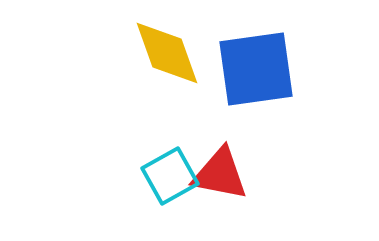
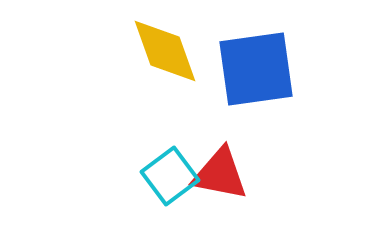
yellow diamond: moved 2 px left, 2 px up
cyan square: rotated 8 degrees counterclockwise
